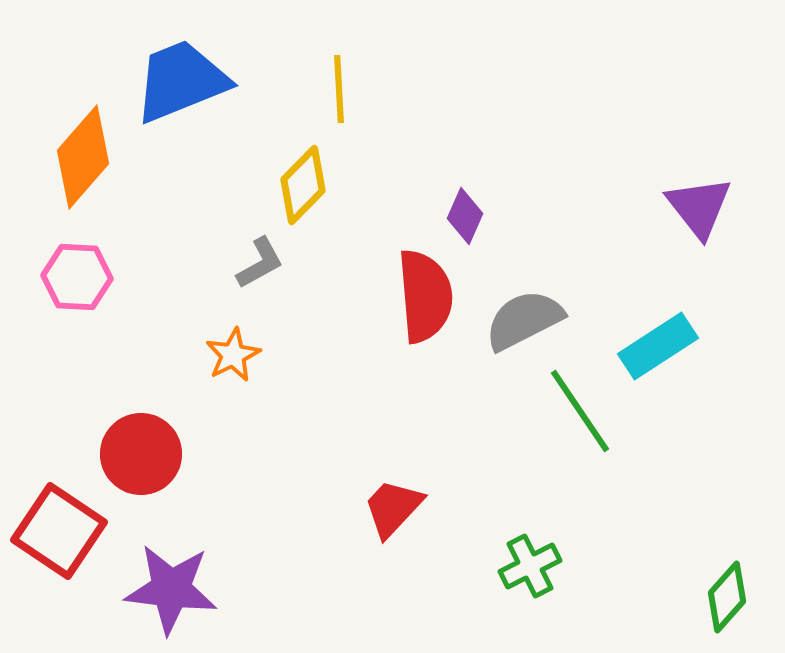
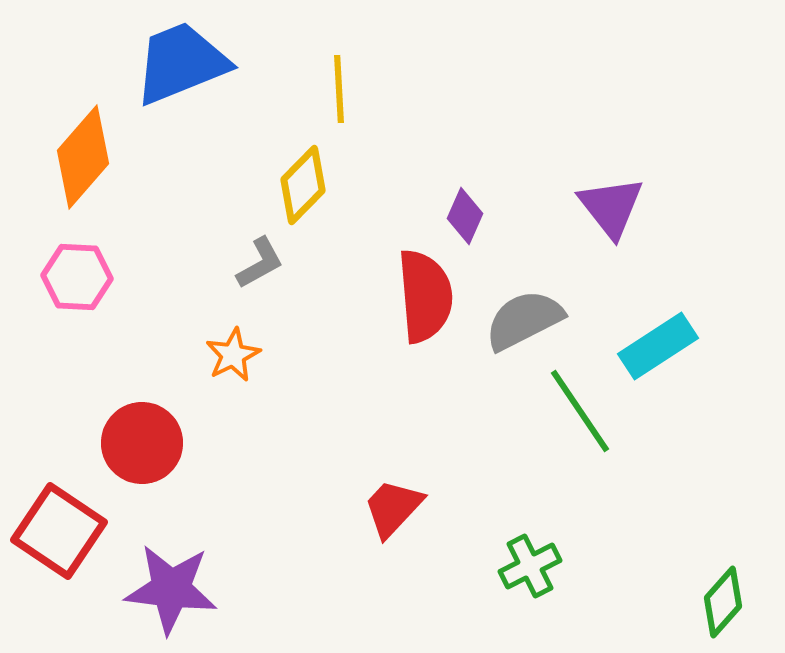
blue trapezoid: moved 18 px up
purple triangle: moved 88 px left
red circle: moved 1 px right, 11 px up
green diamond: moved 4 px left, 5 px down
